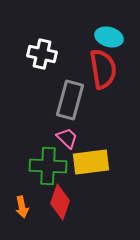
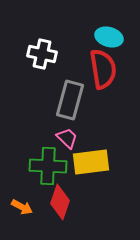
orange arrow: rotated 50 degrees counterclockwise
